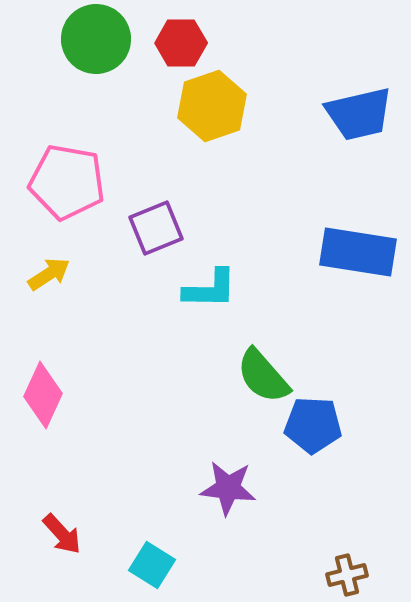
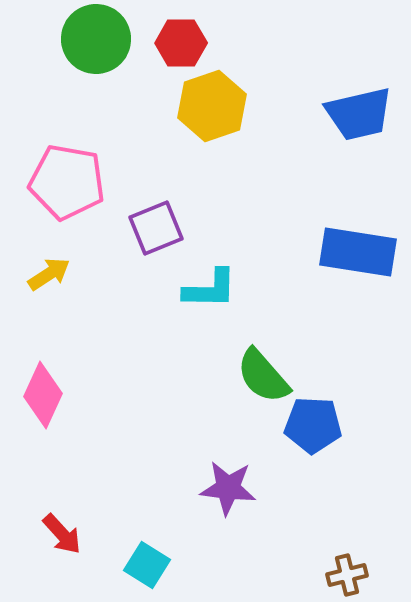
cyan square: moved 5 px left
